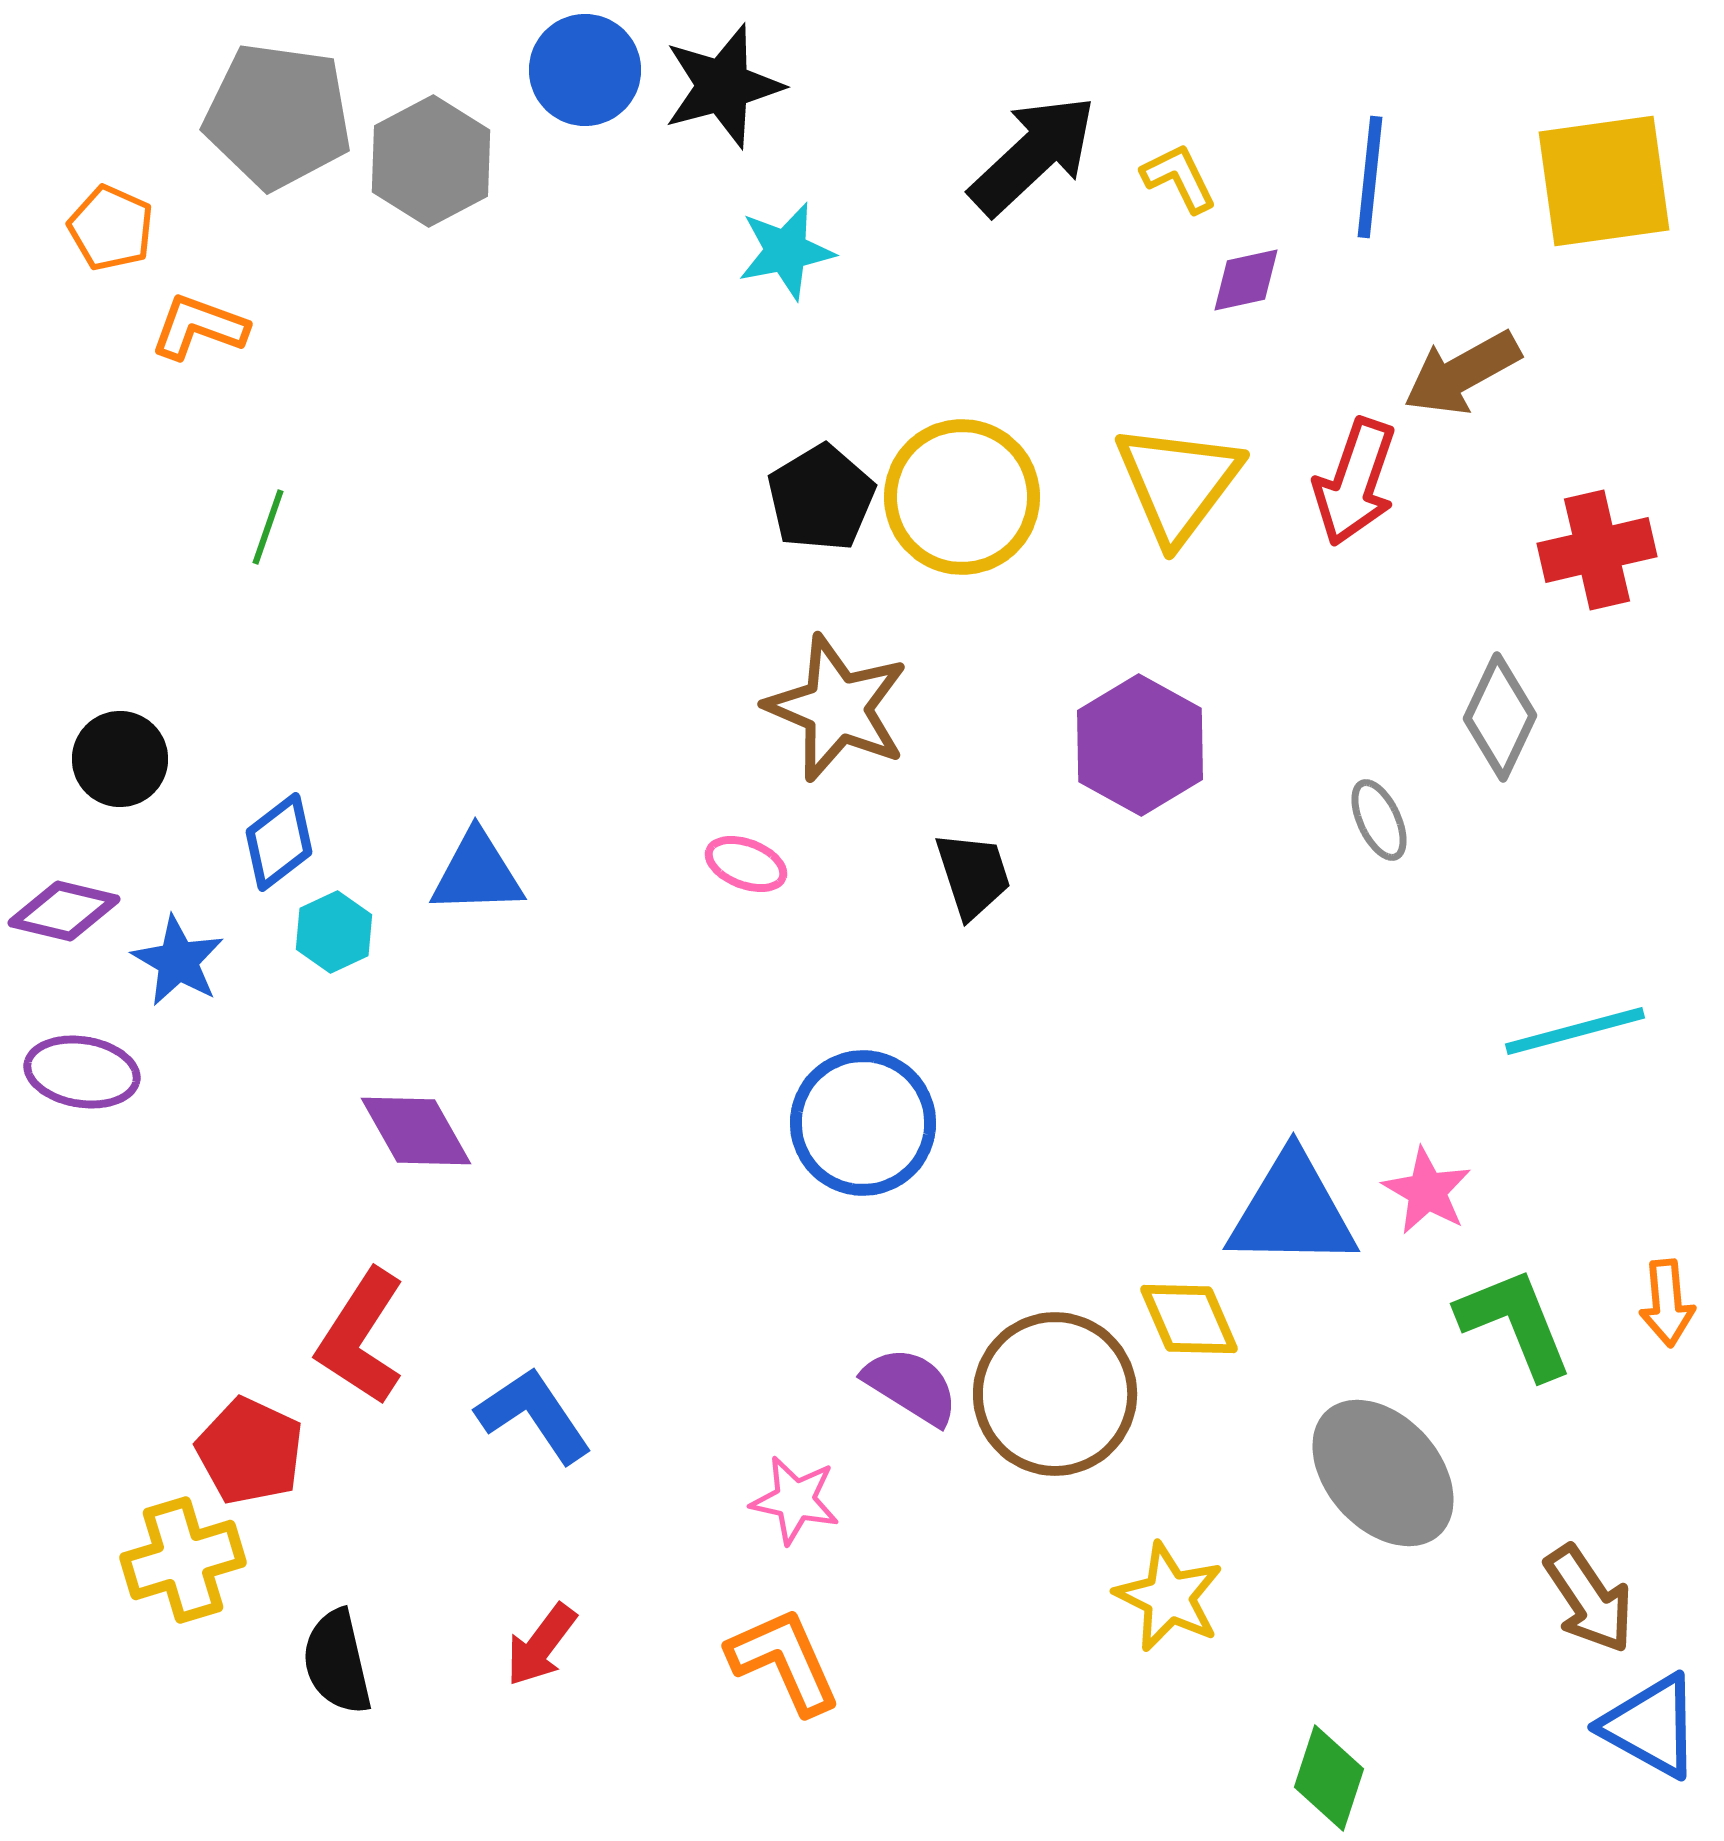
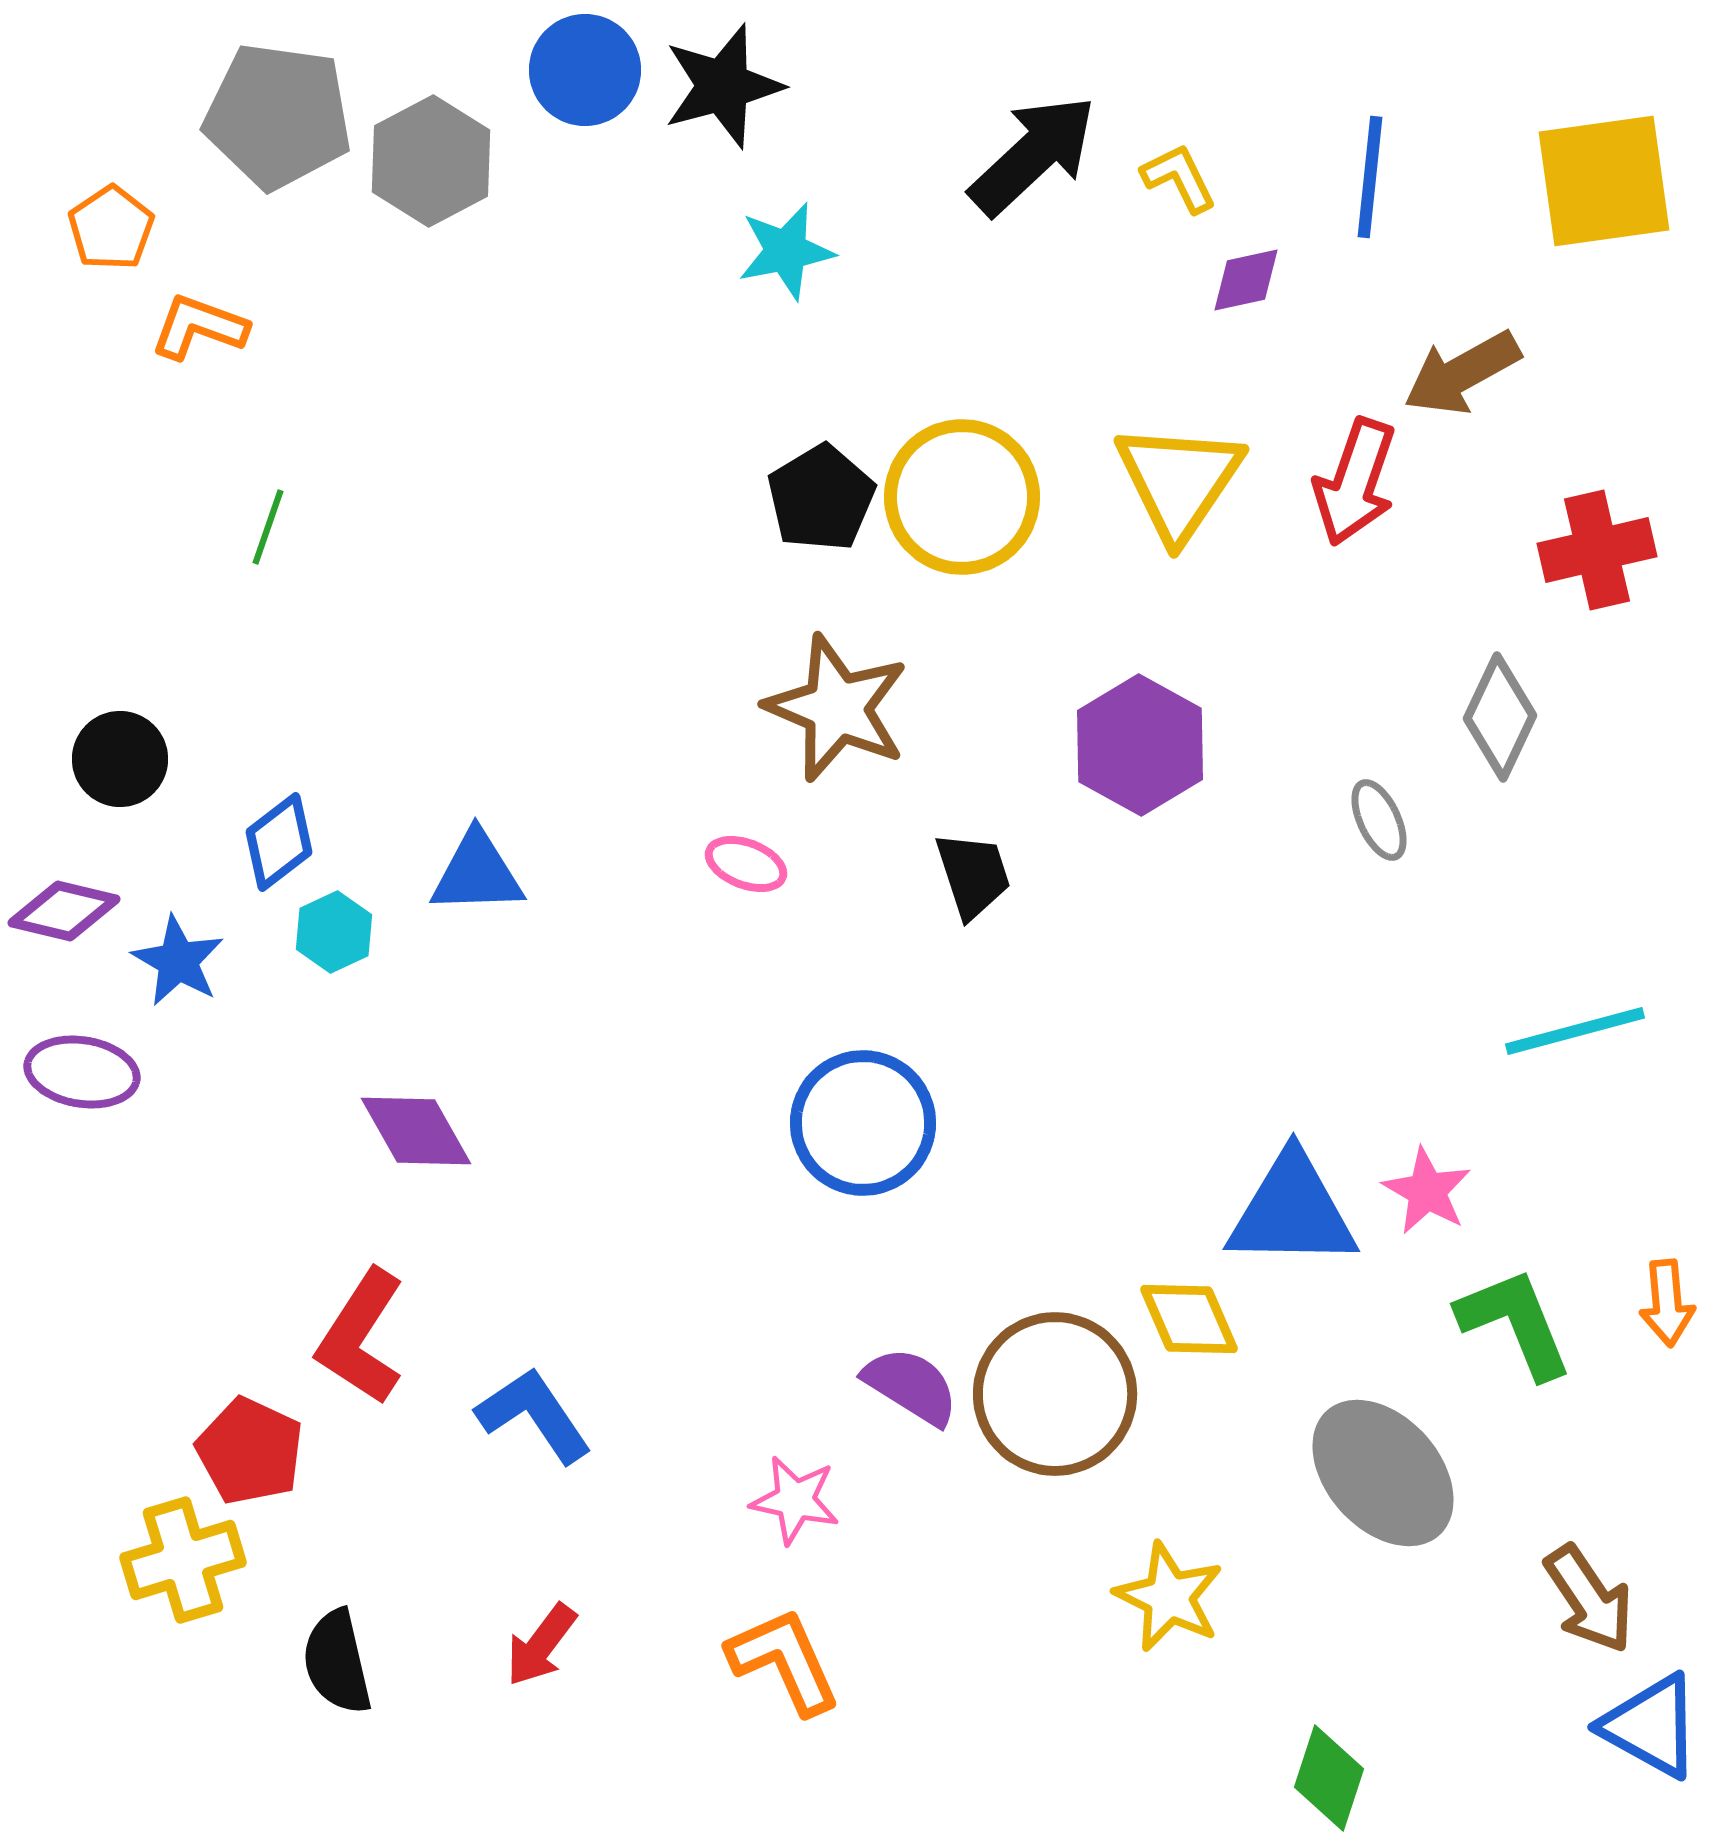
orange pentagon at (111, 228): rotated 14 degrees clockwise
yellow triangle at (1178, 483): moved 1 px right, 2 px up; rotated 3 degrees counterclockwise
